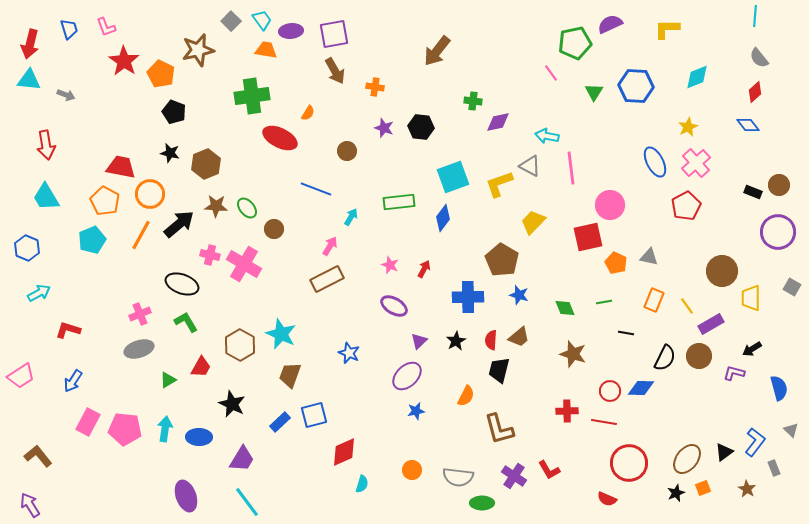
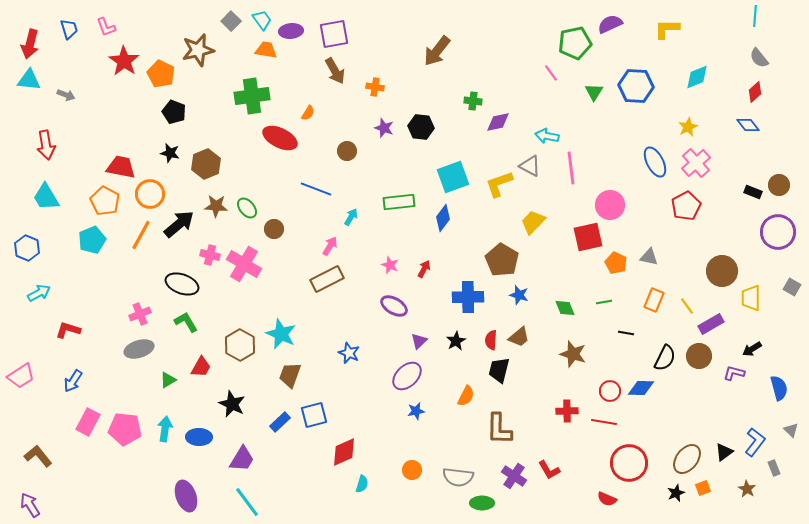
brown L-shape at (499, 429): rotated 16 degrees clockwise
